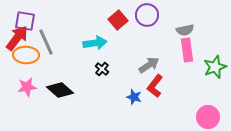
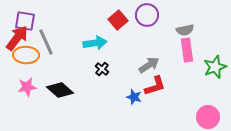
red L-shape: rotated 145 degrees counterclockwise
